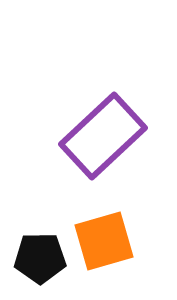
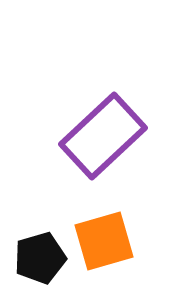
black pentagon: rotated 15 degrees counterclockwise
